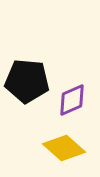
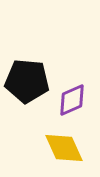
yellow diamond: rotated 24 degrees clockwise
